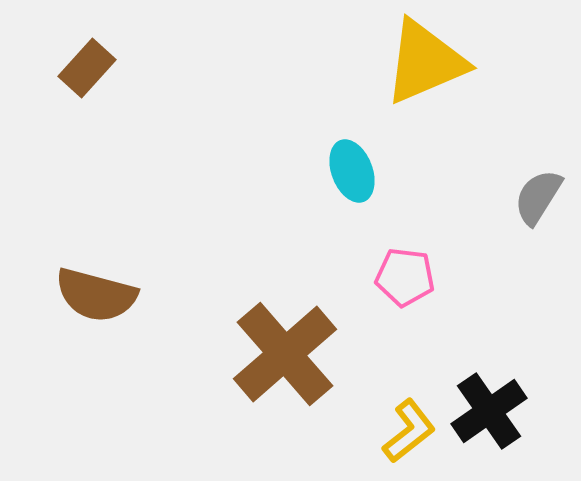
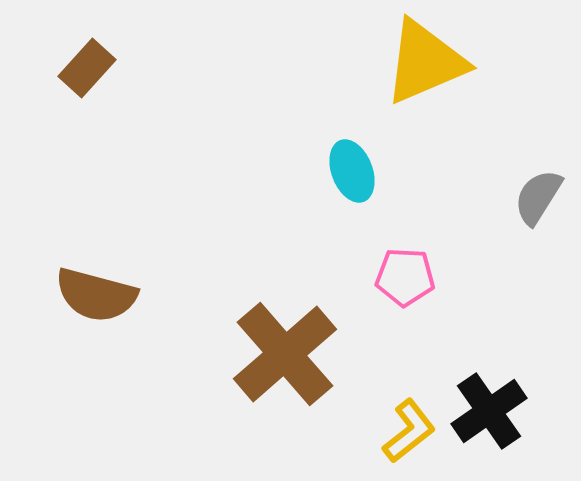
pink pentagon: rotated 4 degrees counterclockwise
